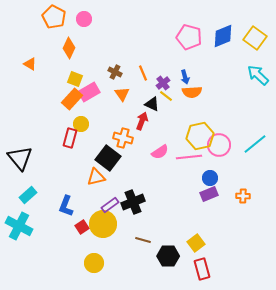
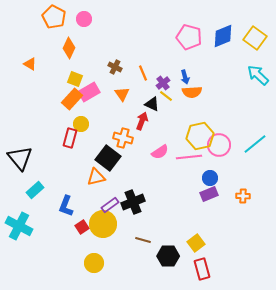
brown cross at (115, 72): moved 5 px up
cyan rectangle at (28, 195): moved 7 px right, 5 px up
